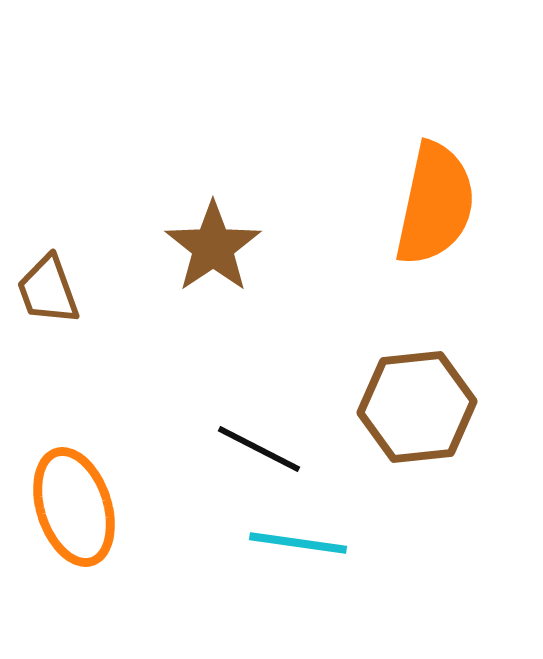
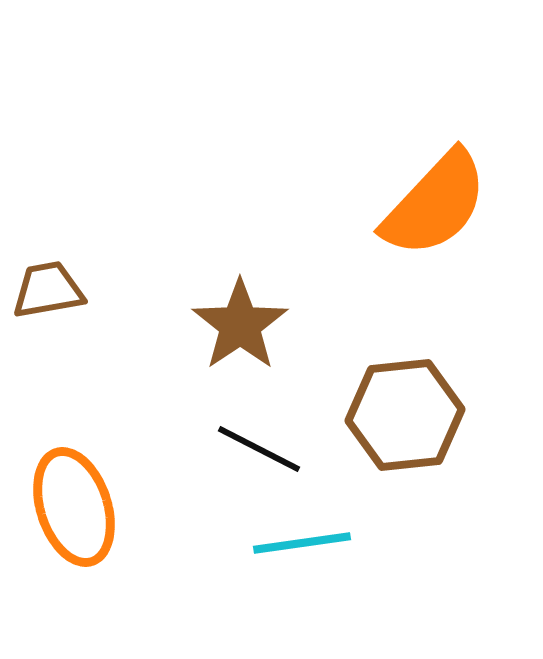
orange semicircle: rotated 31 degrees clockwise
brown star: moved 27 px right, 78 px down
brown trapezoid: rotated 100 degrees clockwise
brown hexagon: moved 12 px left, 8 px down
cyan line: moved 4 px right; rotated 16 degrees counterclockwise
